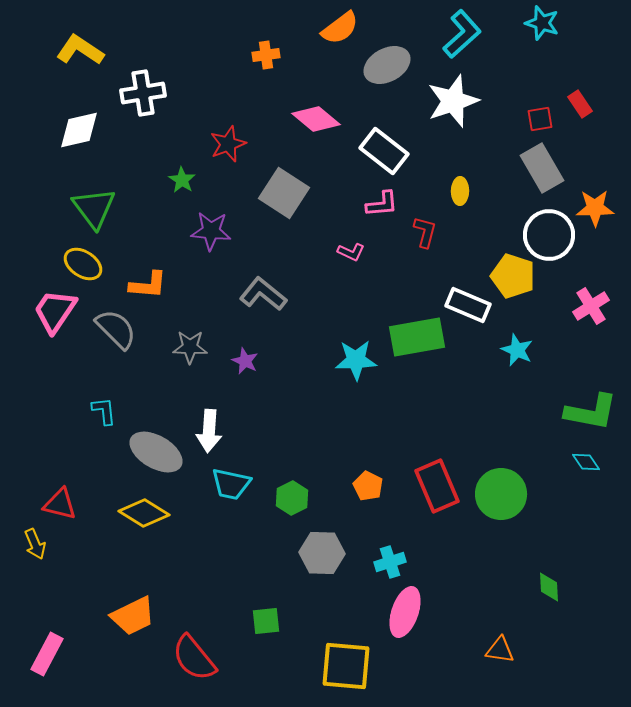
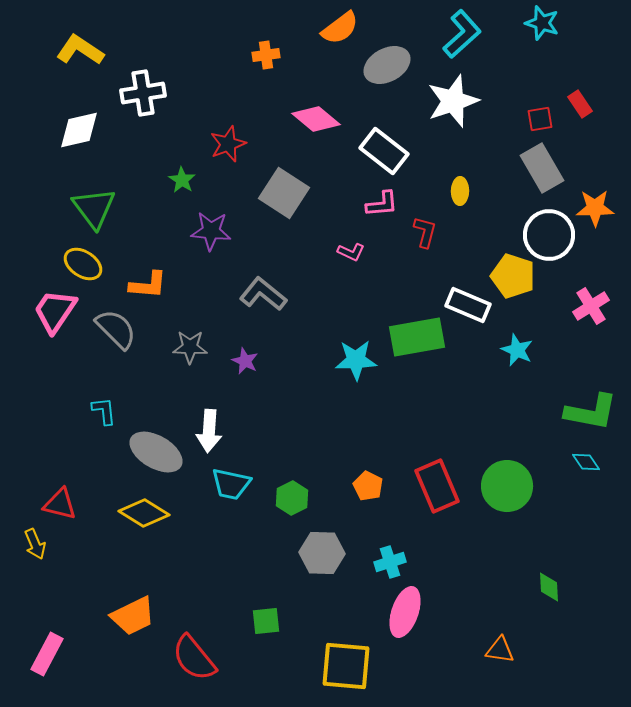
green circle at (501, 494): moved 6 px right, 8 px up
